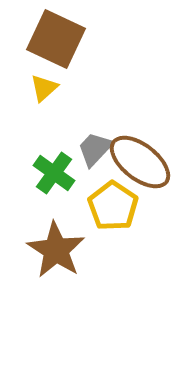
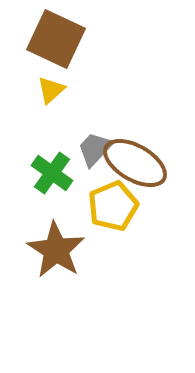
yellow triangle: moved 7 px right, 2 px down
brown ellipse: moved 5 px left, 1 px down; rotated 8 degrees counterclockwise
green cross: moved 2 px left
yellow pentagon: rotated 15 degrees clockwise
